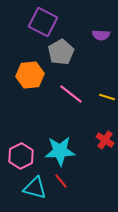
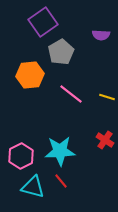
purple square: rotated 28 degrees clockwise
cyan triangle: moved 2 px left, 1 px up
